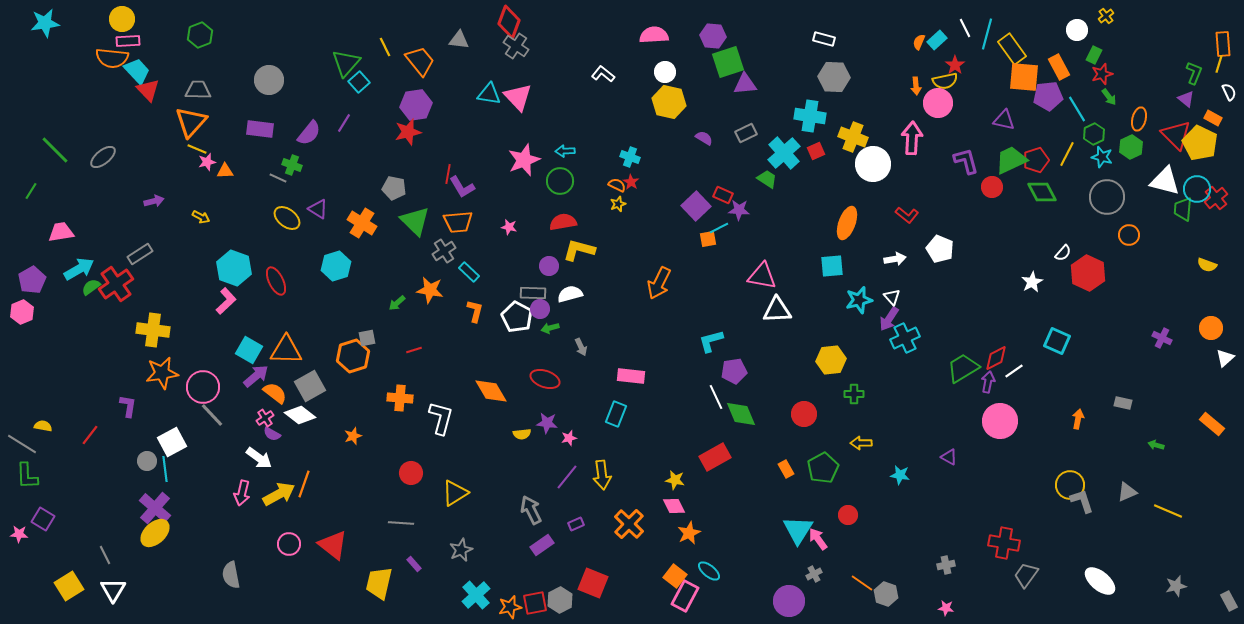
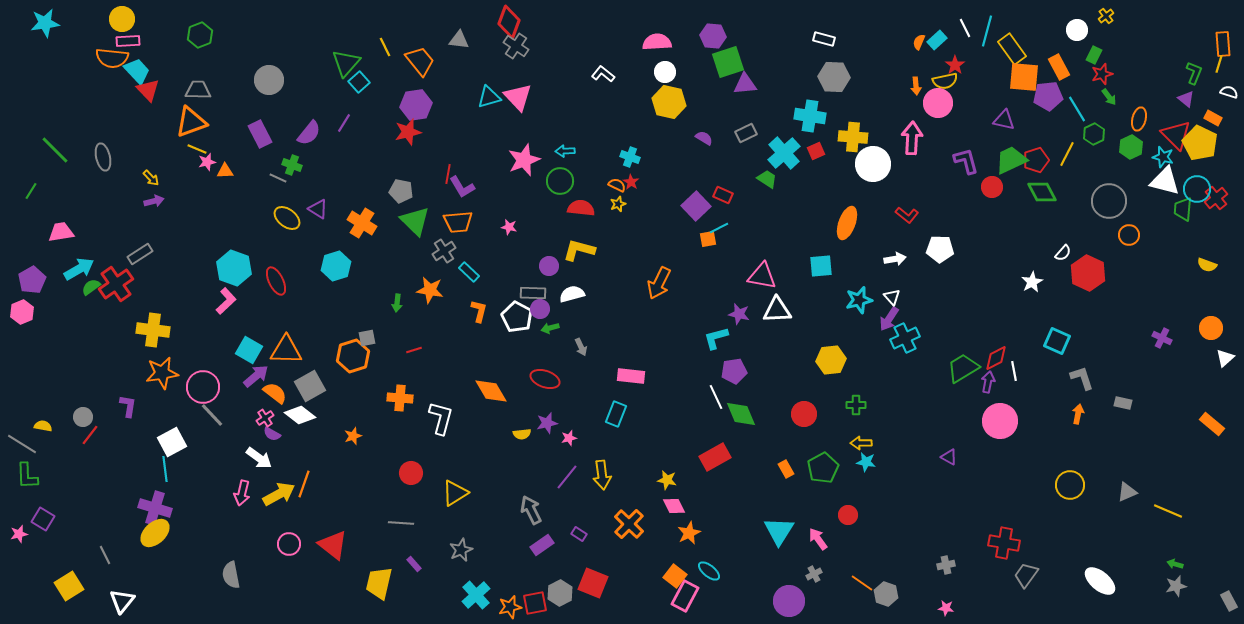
cyan line at (987, 34): moved 3 px up
pink semicircle at (654, 35): moved 3 px right, 7 px down
white semicircle at (1229, 92): rotated 48 degrees counterclockwise
cyan triangle at (489, 94): moved 3 px down; rotated 25 degrees counterclockwise
orange triangle at (191, 122): rotated 28 degrees clockwise
purple rectangle at (260, 129): moved 5 px down; rotated 56 degrees clockwise
yellow cross at (853, 137): rotated 16 degrees counterclockwise
gray ellipse at (103, 157): rotated 64 degrees counterclockwise
cyan star at (1102, 157): moved 61 px right
gray pentagon at (394, 188): moved 7 px right, 3 px down
gray circle at (1107, 197): moved 2 px right, 4 px down
purple star at (739, 210): moved 104 px down; rotated 10 degrees clockwise
yellow arrow at (201, 217): moved 50 px left, 39 px up; rotated 18 degrees clockwise
red semicircle at (563, 222): moved 18 px right, 14 px up; rotated 16 degrees clockwise
white pentagon at (940, 249): rotated 20 degrees counterclockwise
cyan square at (832, 266): moved 11 px left
white semicircle at (570, 294): moved 2 px right
green arrow at (397, 303): rotated 42 degrees counterclockwise
orange L-shape at (475, 311): moved 4 px right
cyan L-shape at (711, 341): moved 5 px right, 3 px up
white line at (1014, 371): rotated 66 degrees counterclockwise
green cross at (854, 394): moved 2 px right, 11 px down
orange arrow at (1078, 419): moved 5 px up
purple star at (547, 423): rotated 20 degrees counterclockwise
green arrow at (1156, 445): moved 19 px right, 119 px down
gray circle at (147, 461): moved 64 px left, 44 px up
cyan star at (900, 475): moved 34 px left, 13 px up
yellow star at (675, 480): moved 8 px left
gray L-shape at (1082, 501): moved 123 px up
purple cross at (155, 508): rotated 24 degrees counterclockwise
purple rectangle at (576, 524): moved 3 px right, 10 px down; rotated 56 degrees clockwise
cyan triangle at (798, 530): moved 19 px left, 1 px down
pink star at (19, 534): rotated 18 degrees counterclockwise
white triangle at (113, 590): moved 9 px right, 11 px down; rotated 8 degrees clockwise
gray hexagon at (560, 600): moved 7 px up
